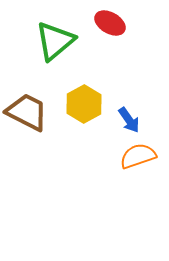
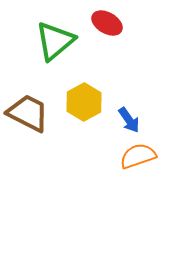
red ellipse: moved 3 px left
yellow hexagon: moved 2 px up
brown trapezoid: moved 1 px right, 1 px down
